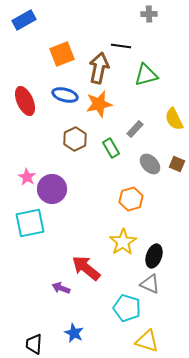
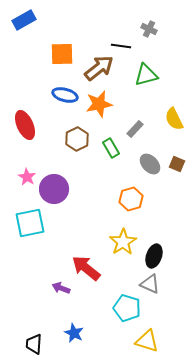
gray cross: moved 15 px down; rotated 28 degrees clockwise
orange square: rotated 20 degrees clockwise
brown arrow: rotated 40 degrees clockwise
red ellipse: moved 24 px down
brown hexagon: moved 2 px right
purple circle: moved 2 px right
